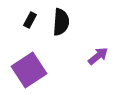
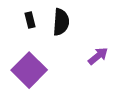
black rectangle: rotated 42 degrees counterclockwise
purple square: rotated 12 degrees counterclockwise
